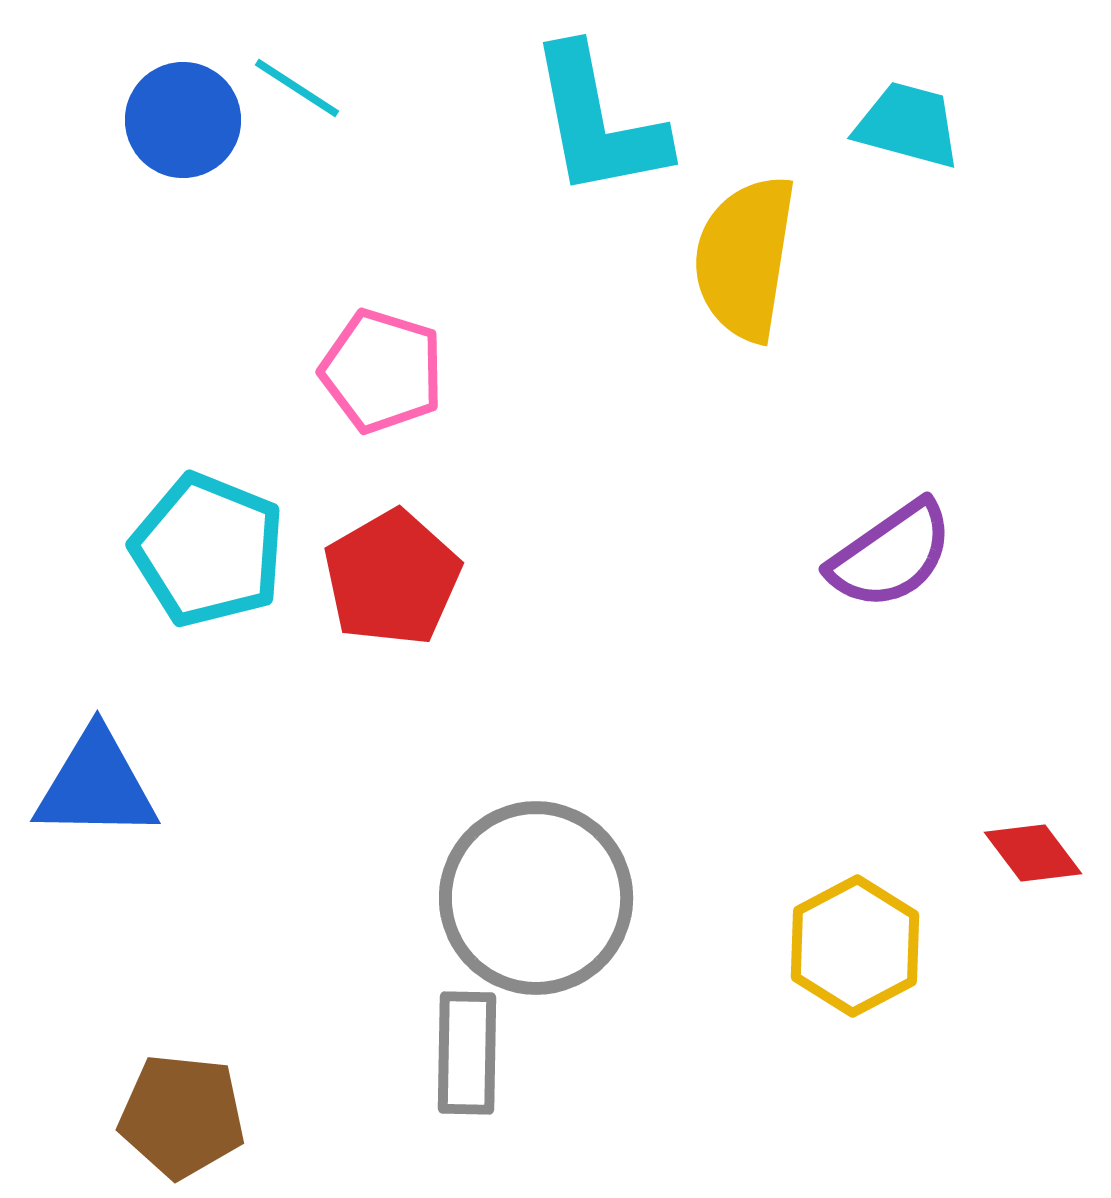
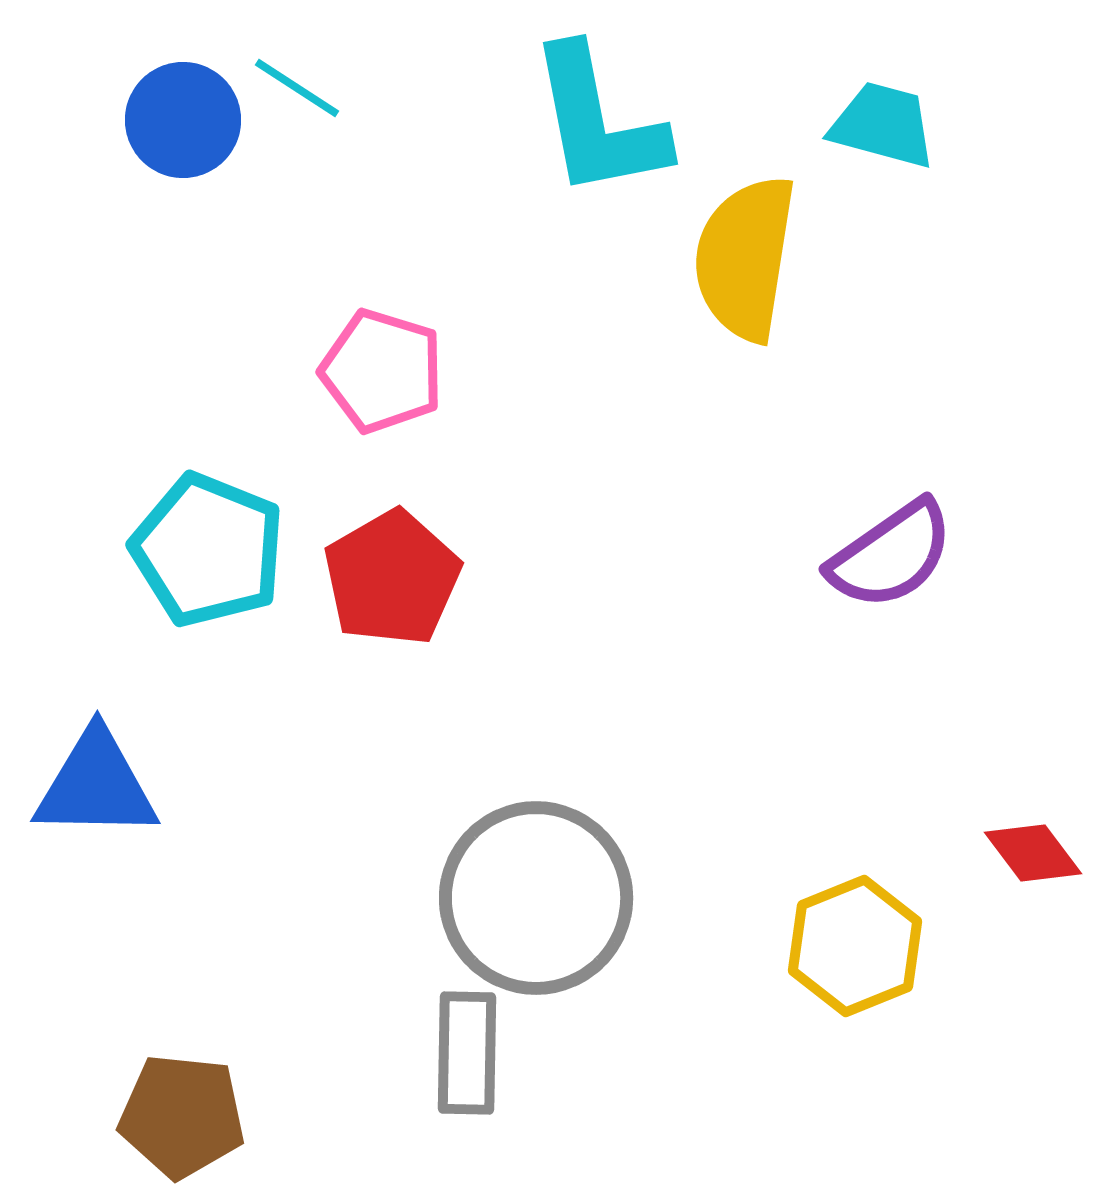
cyan trapezoid: moved 25 px left
yellow hexagon: rotated 6 degrees clockwise
